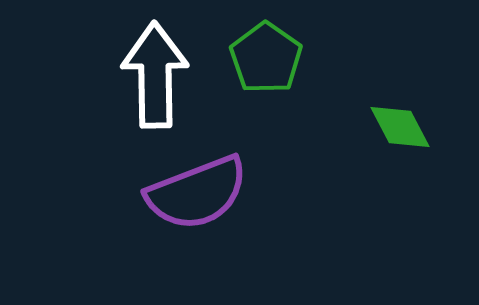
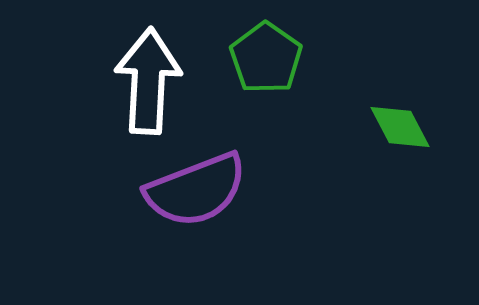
white arrow: moved 7 px left, 6 px down; rotated 4 degrees clockwise
purple semicircle: moved 1 px left, 3 px up
